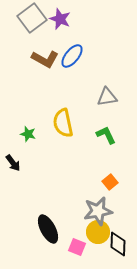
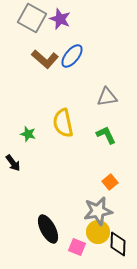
gray square: rotated 24 degrees counterclockwise
brown L-shape: rotated 12 degrees clockwise
